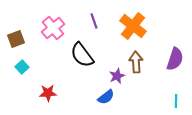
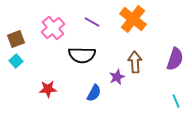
purple line: moved 2 px left, 1 px down; rotated 42 degrees counterclockwise
orange cross: moved 7 px up
black semicircle: rotated 52 degrees counterclockwise
brown arrow: moved 1 px left
cyan square: moved 6 px left, 6 px up
purple star: moved 1 px down
red star: moved 4 px up
blue semicircle: moved 12 px left, 4 px up; rotated 24 degrees counterclockwise
cyan line: rotated 24 degrees counterclockwise
